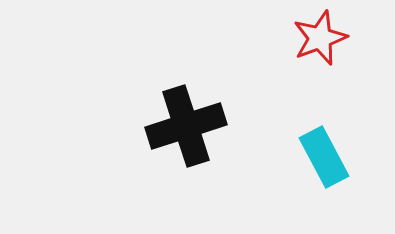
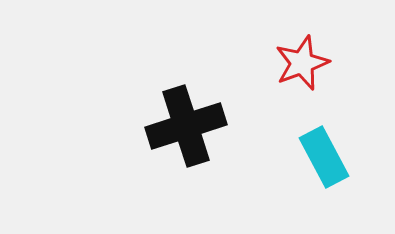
red star: moved 18 px left, 25 px down
